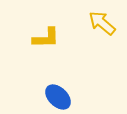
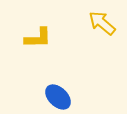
yellow L-shape: moved 8 px left
